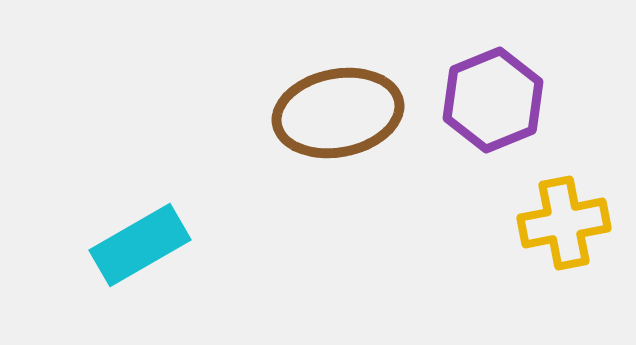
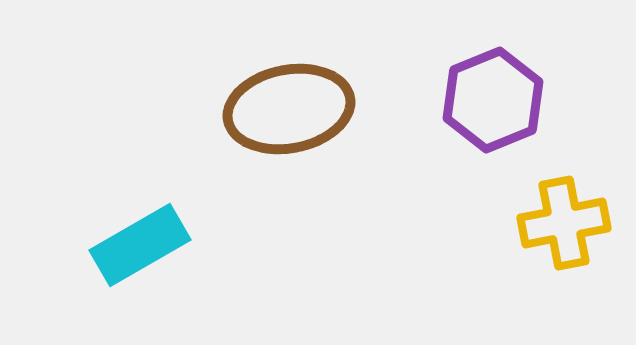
brown ellipse: moved 49 px left, 4 px up
